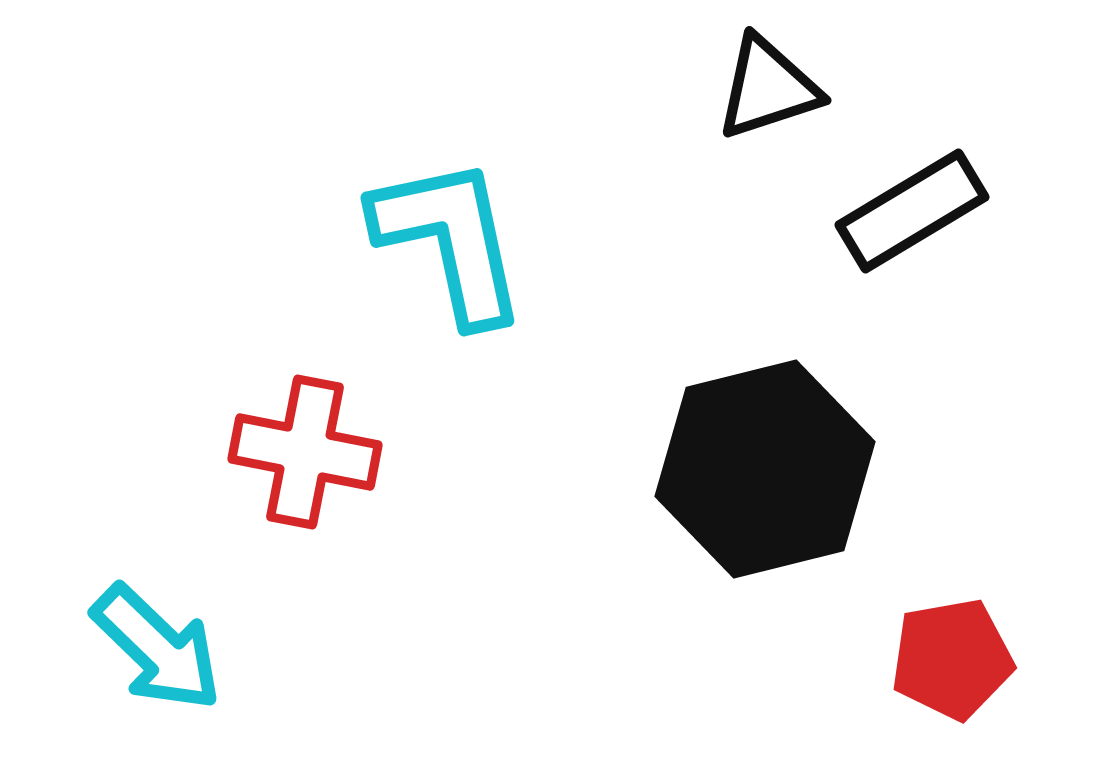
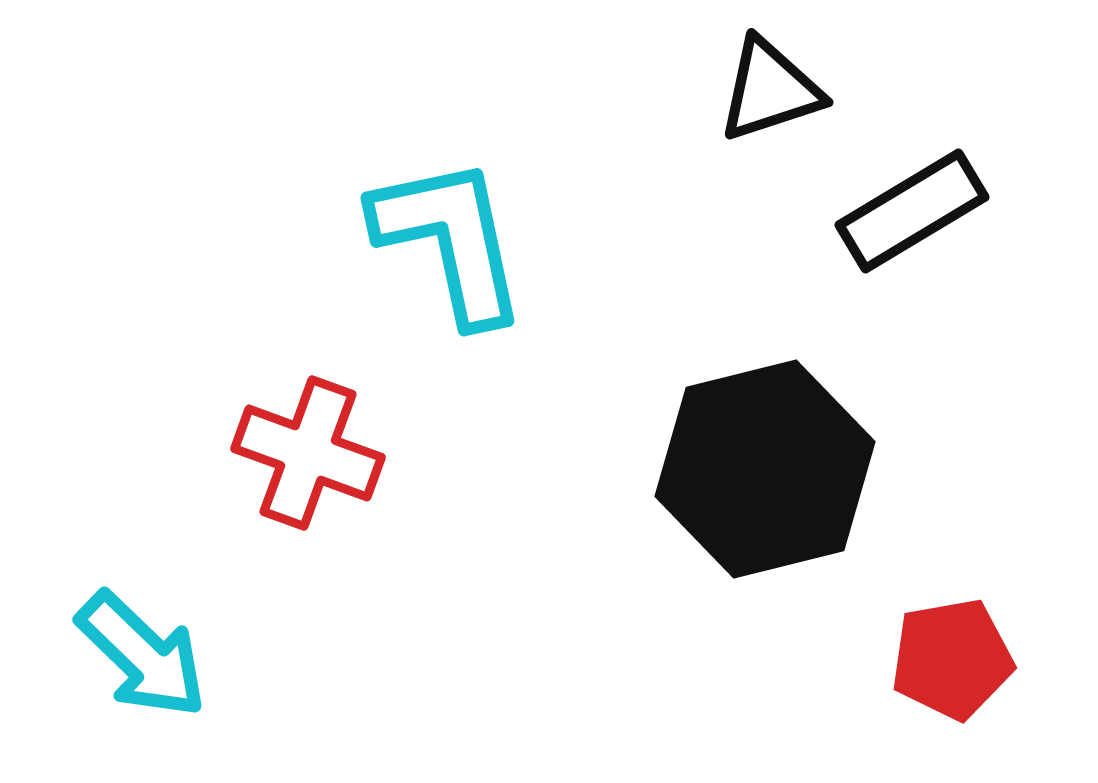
black triangle: moved 2 px right, 2 px down
red cross: moved 3 px right, 1 px down; rotated 9 degrees clockwise
cyan arrow: moved 15 px left, 7 px down
